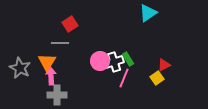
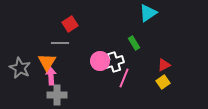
green rectangle: moved 6 px right, 16 px up
yellow square: moved 6 px right, 4 px down
